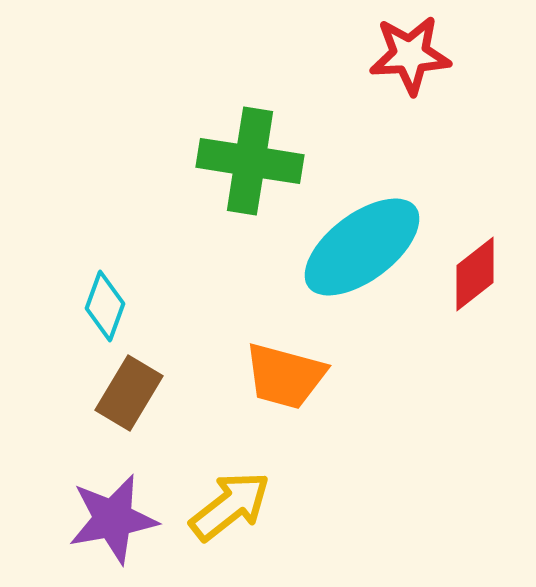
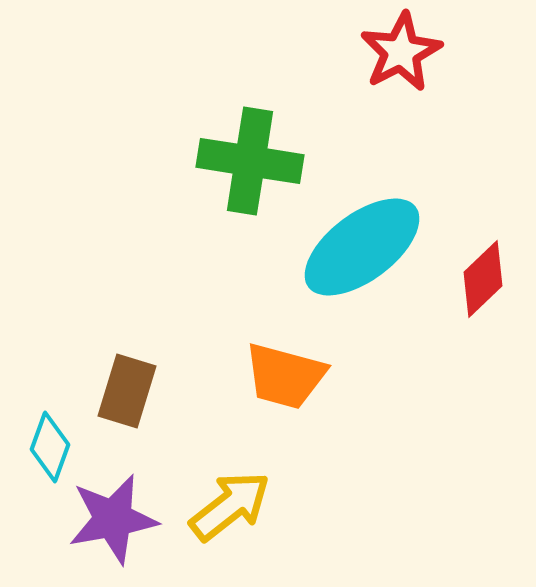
red star: moved 9 px left, 3 px up; rotated 24 degrees counterclockwise
red diamond: moved 8 px right, 5 px down; rotated 6 degrees counterclockwise
cyan diamond: moved 55 px left, 141 px down
brown rectangle: moved 2 px left, 2 px up; rotated 14 degrees counterclockwise
